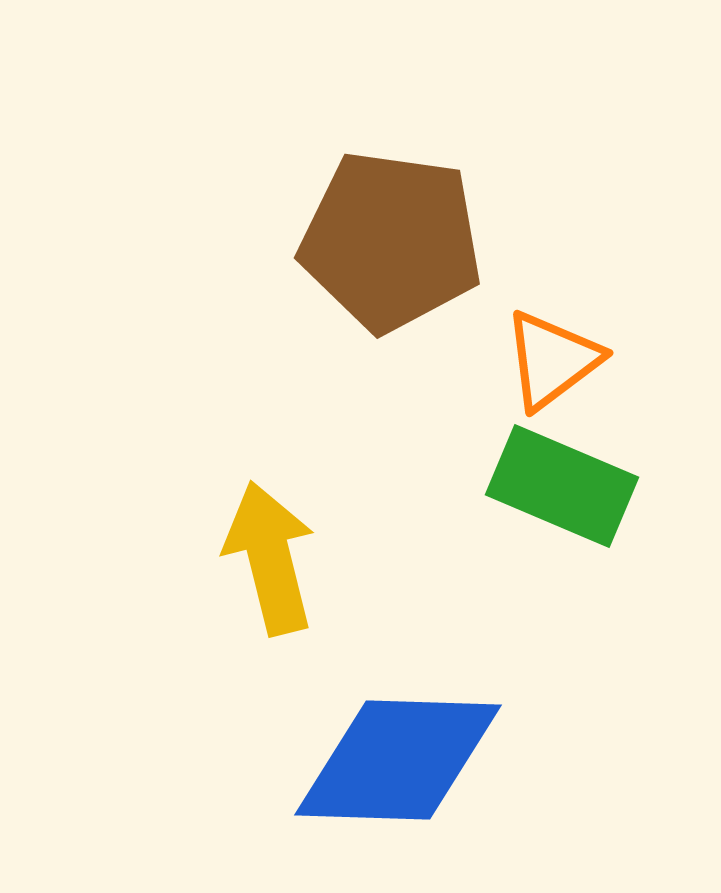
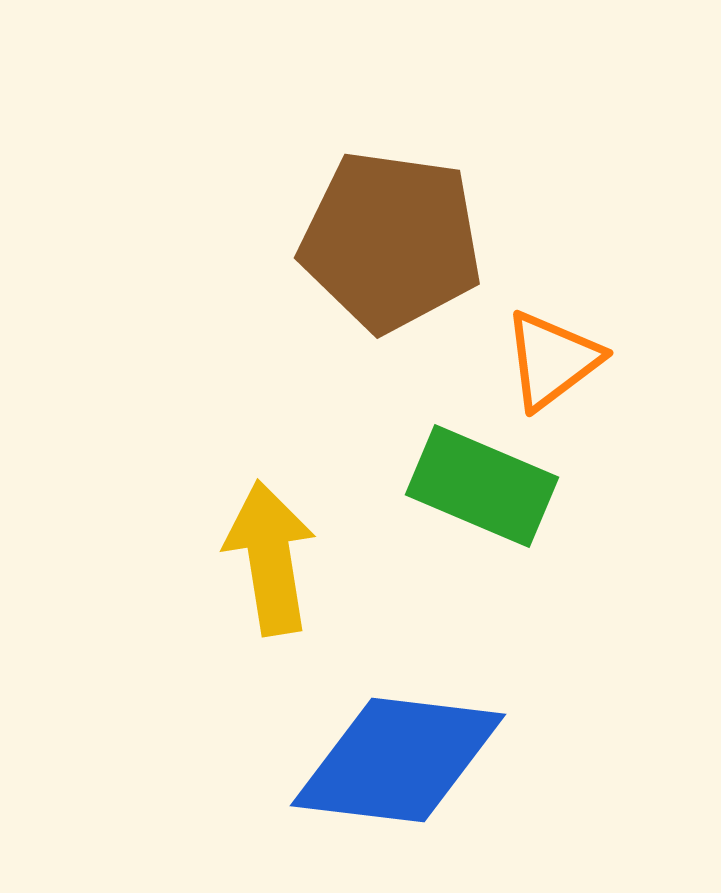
green rectangle: moved 80 px left
yellow arrow: rotated 5 degrees clockwise
blue diamond: rotated 5 degrees clockwise
